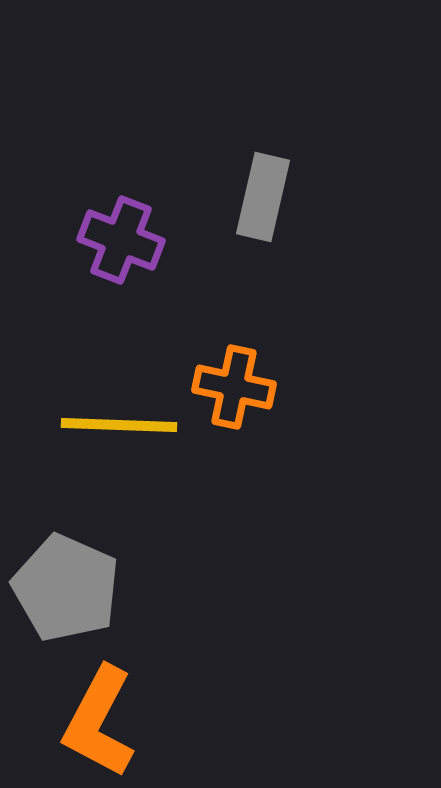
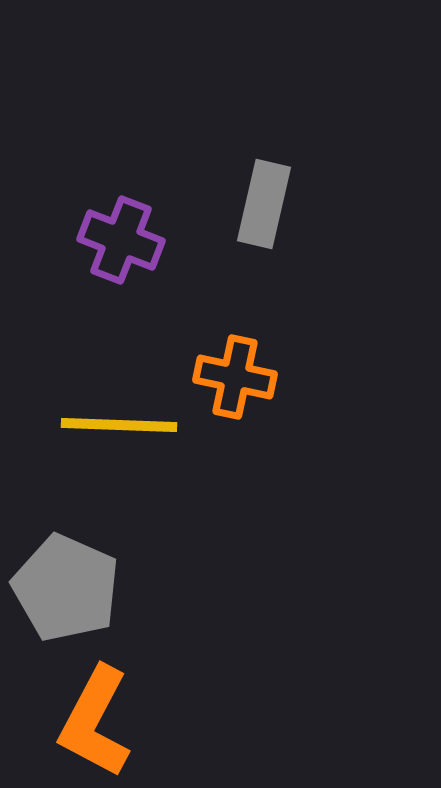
gray rectangle: moved 1 px right, 7 px down
orange cross: moved 1 px right, 10 px up
orange L-shape: moved 4 px left
